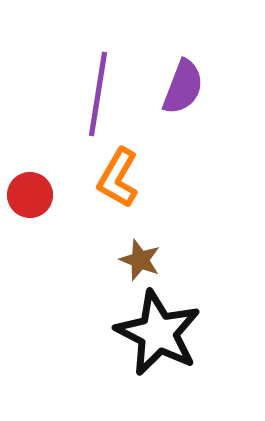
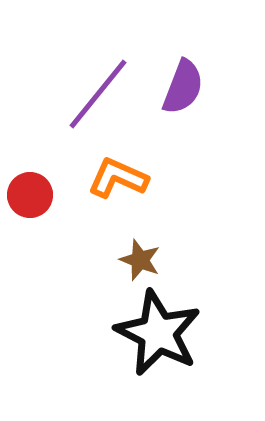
purple line: rotated 30 degrees clockwise
orange L-shape: rotated 84 degrees clockwise
